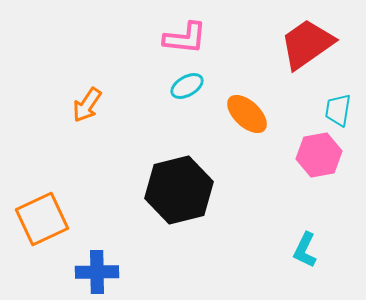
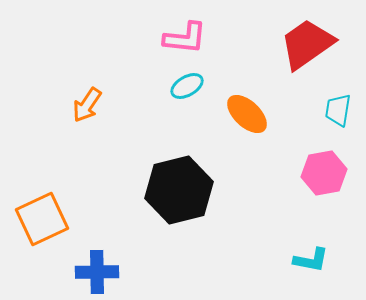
pink hexagon: moved 5 px right, 18 px down
cyan L-shape: moved 6 px right, 10 px down; rotated 105 degrees counterclockwise
